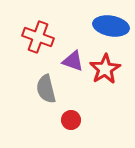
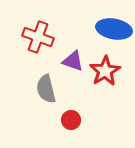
blue ellipse: moved 3 px right, 3 px down
red star: moved 2 px down
